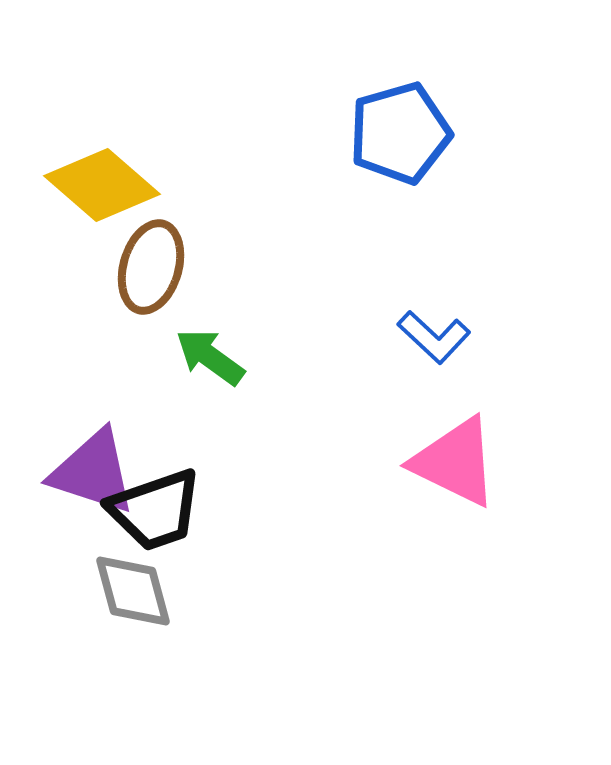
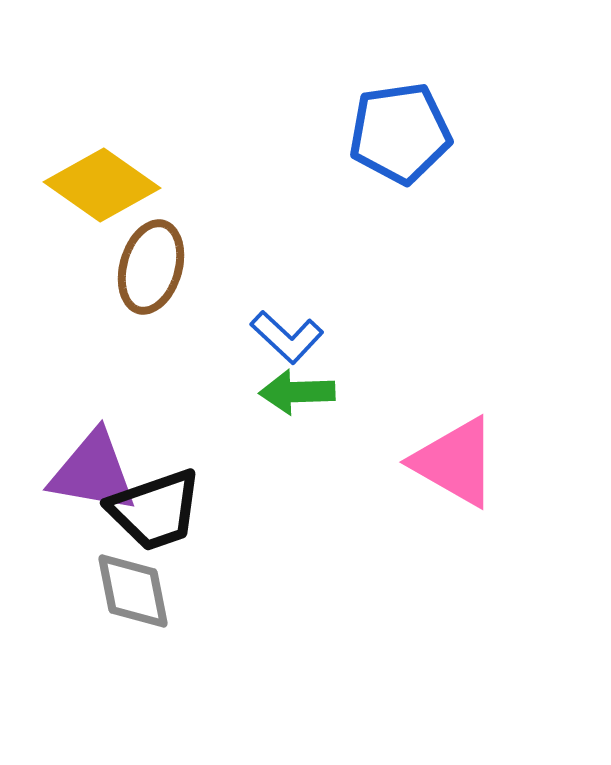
blue pentagon: rotated 8 degrees clockwise
yellow diamond: rotated 6 degrees counterclockwise
blue L-shape: moved 147 px left
green arrow: moved 87 px right, 35 px down; rotated 38 degrees counterclockwise
pink triangle: rotated 4 degrees clockwise
purple triangle: rotated 8 degrees counterclockwise
gray diamond: rotated 4 degrees clockwise
